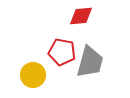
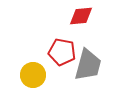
gray trapezoid: moved 2 px left, 3 px down
